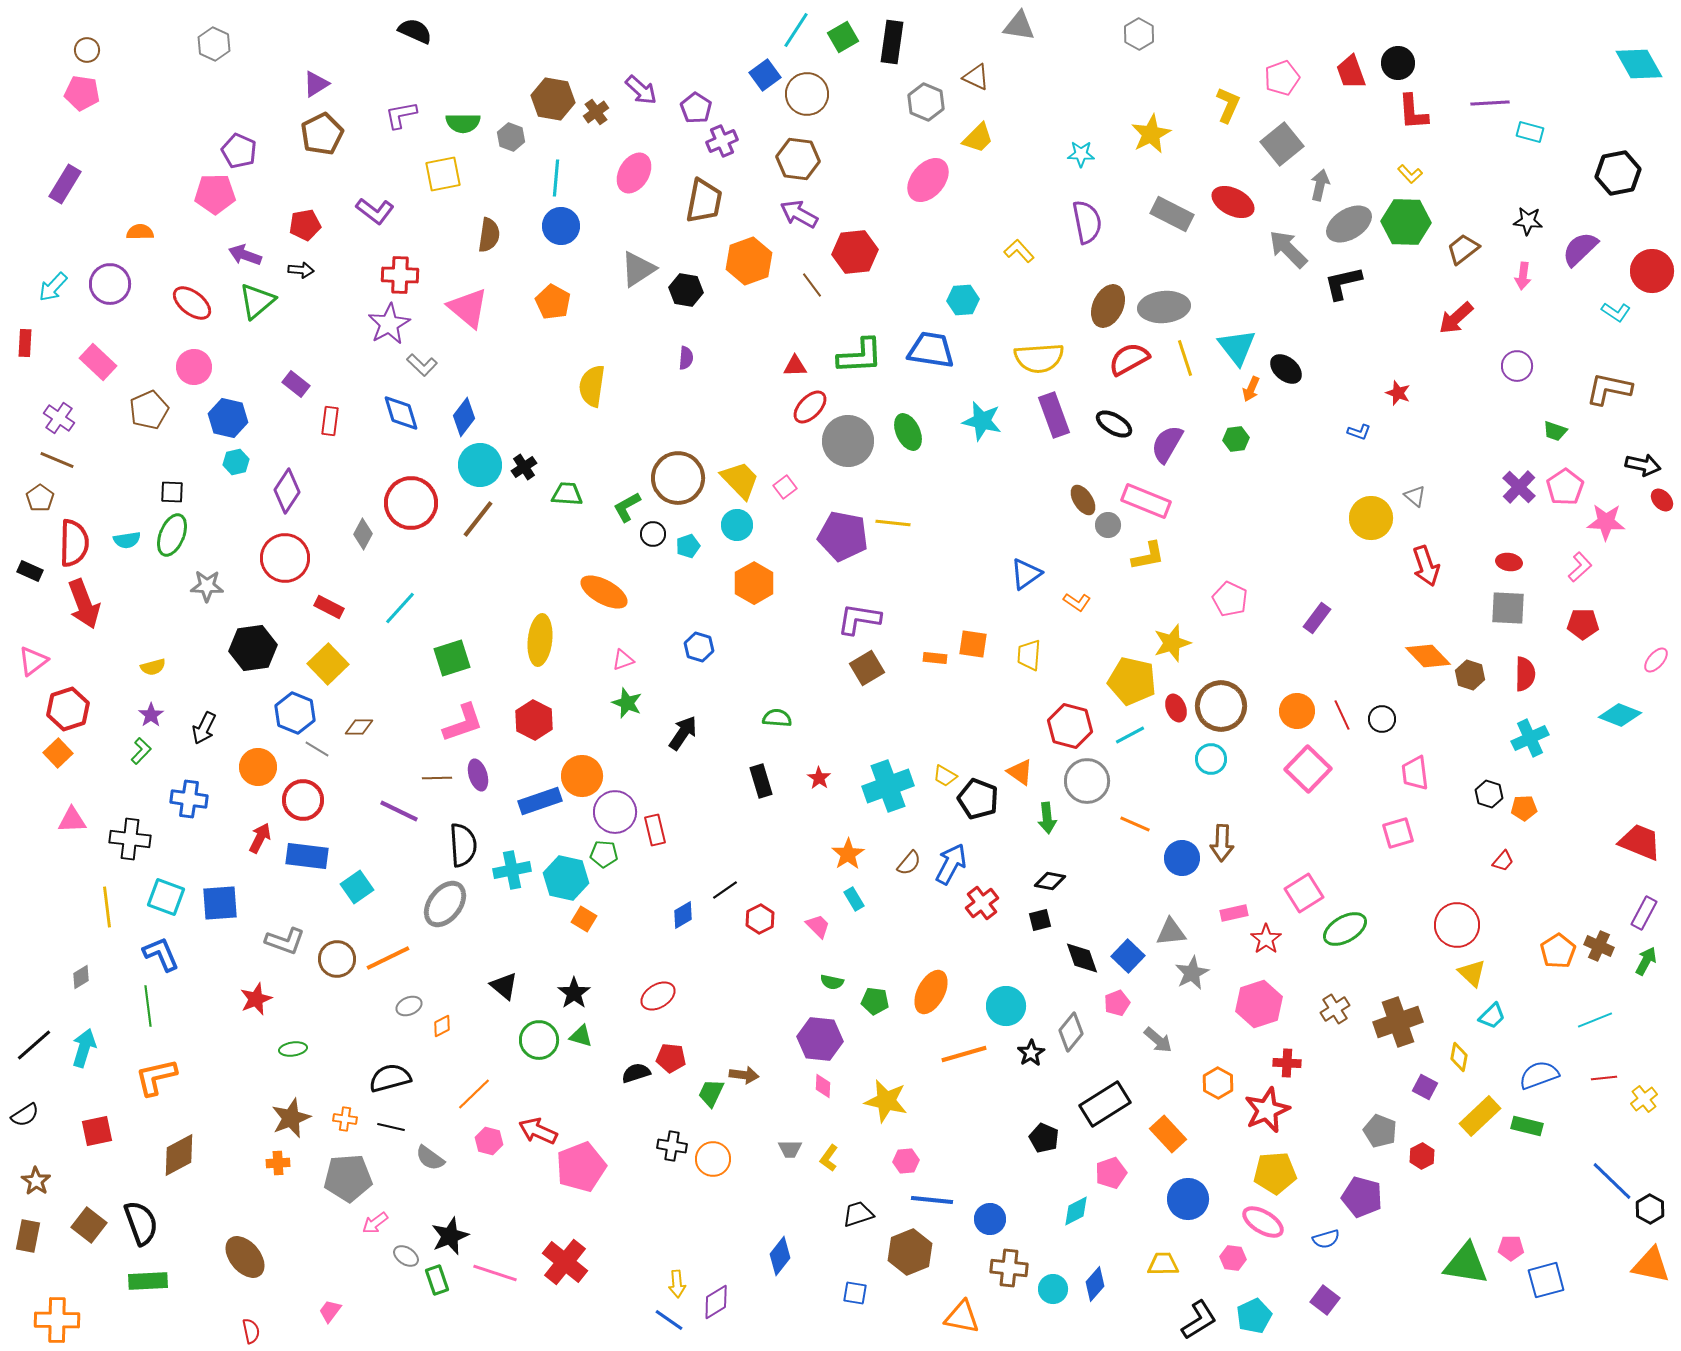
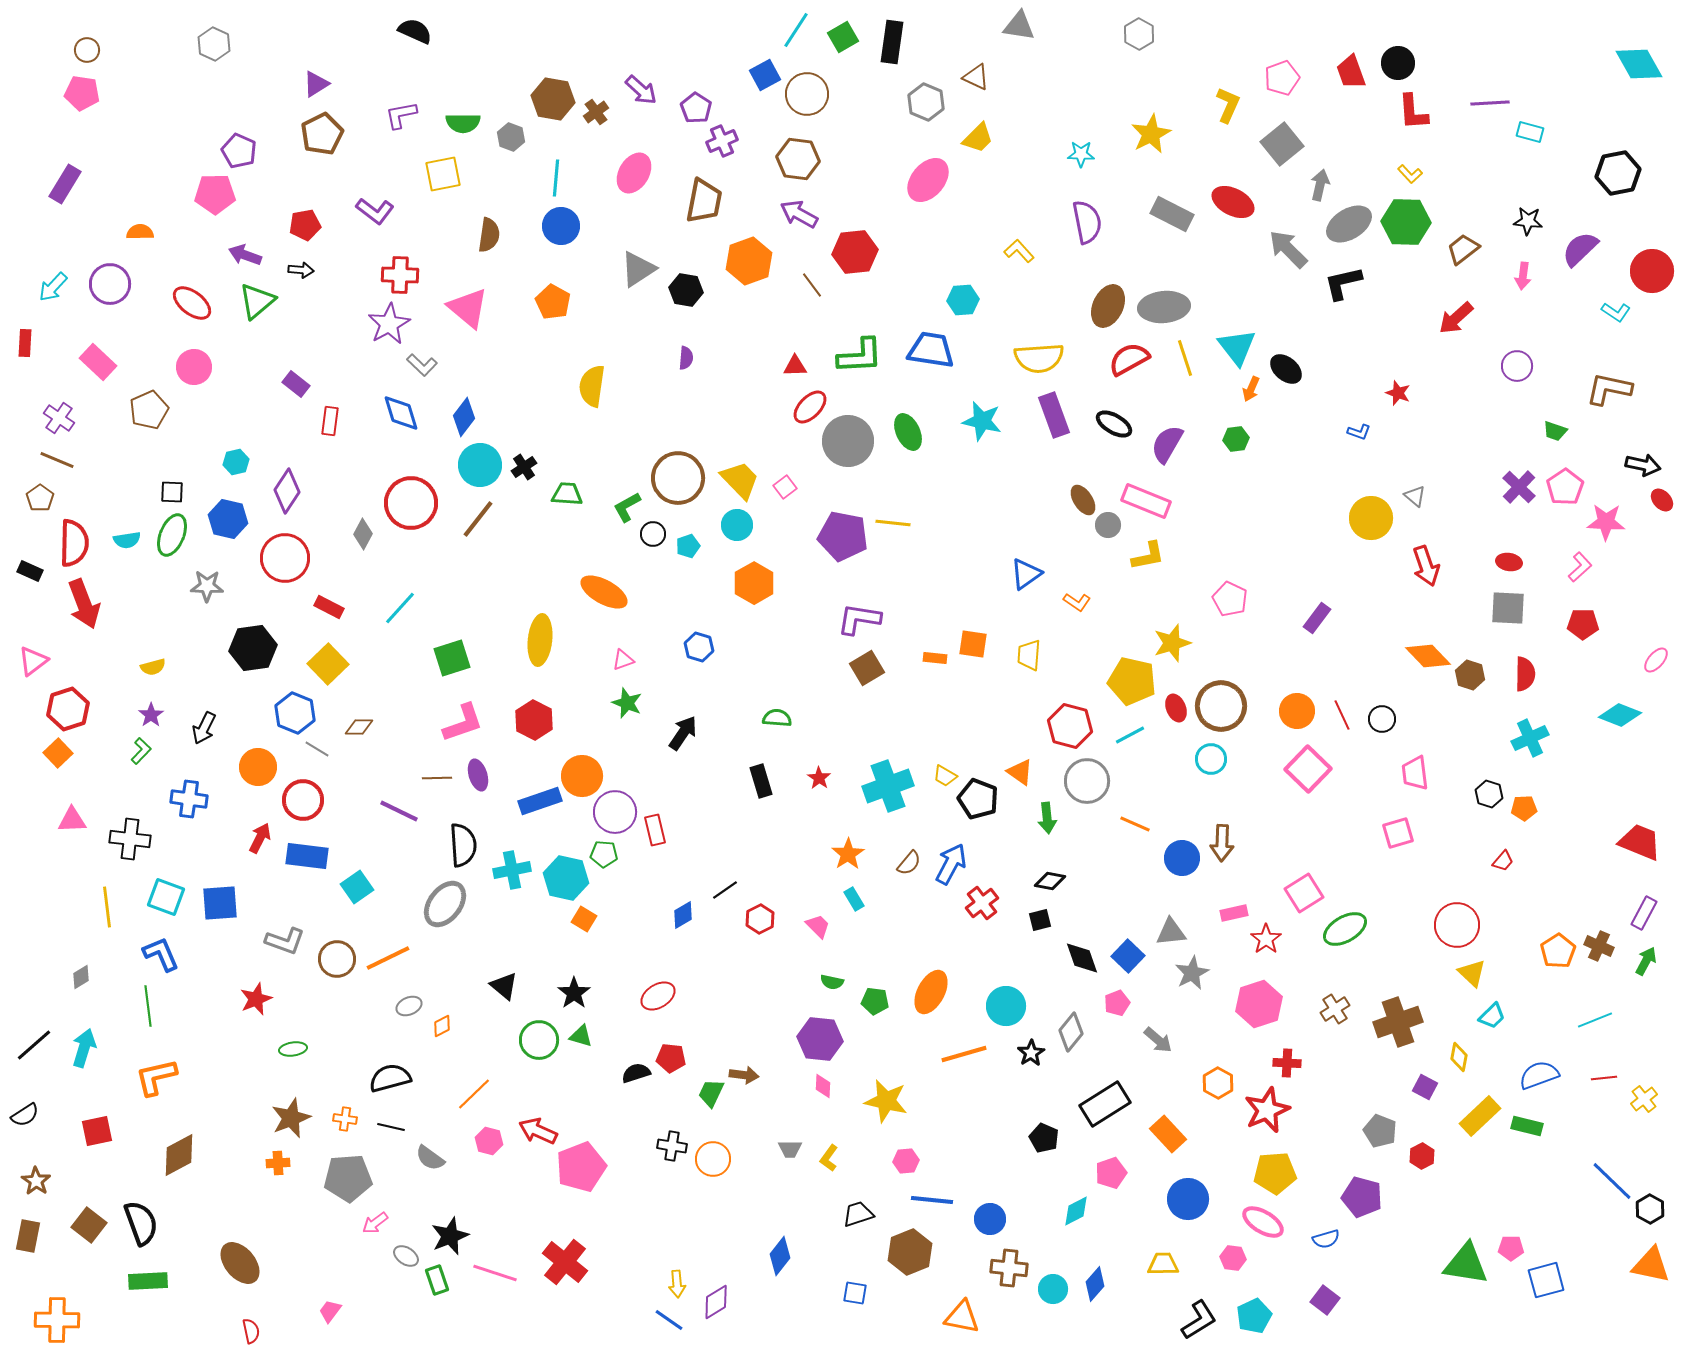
blue square at (765, 75): rotated 8 degrees clockwise
blue hexagon at (228, 418): moved 101 px down
brown ellipse at (245, 1257): moved 5 px left, 6 px down
